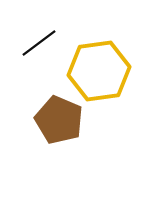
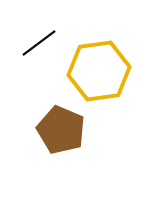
brown pentagon: moved 2 px right, 10 px down
